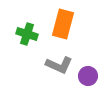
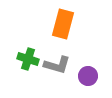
green cross: moved 1 px right, 25 px down
gray L-shape: moved 2 px left; rotated 8 degrees counterclockwise
